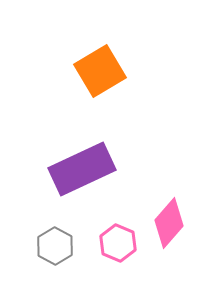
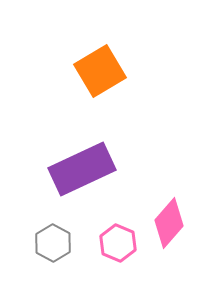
gray hexagon: moved 2 px left, 3 px up
